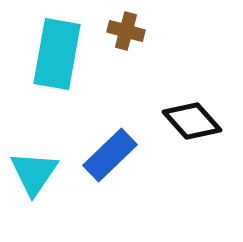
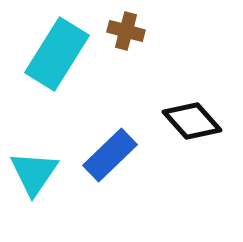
cyan rectangle: rotated 22 degrees clockwise
